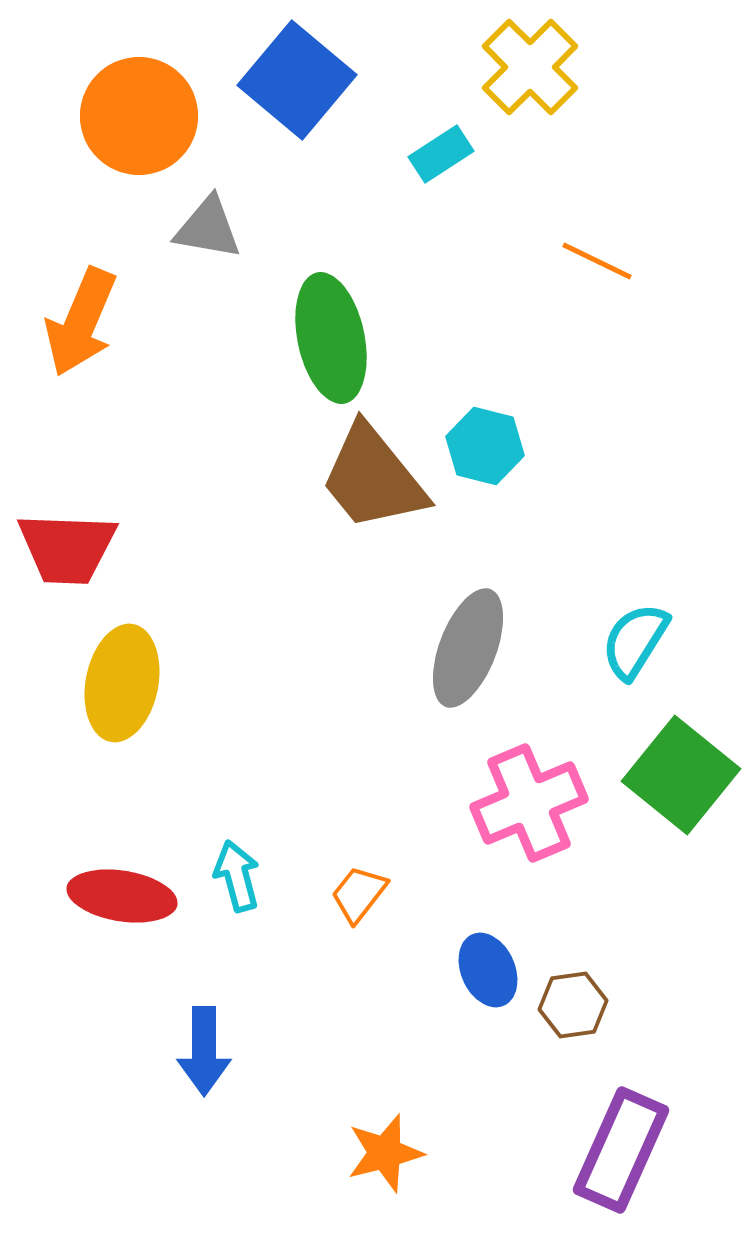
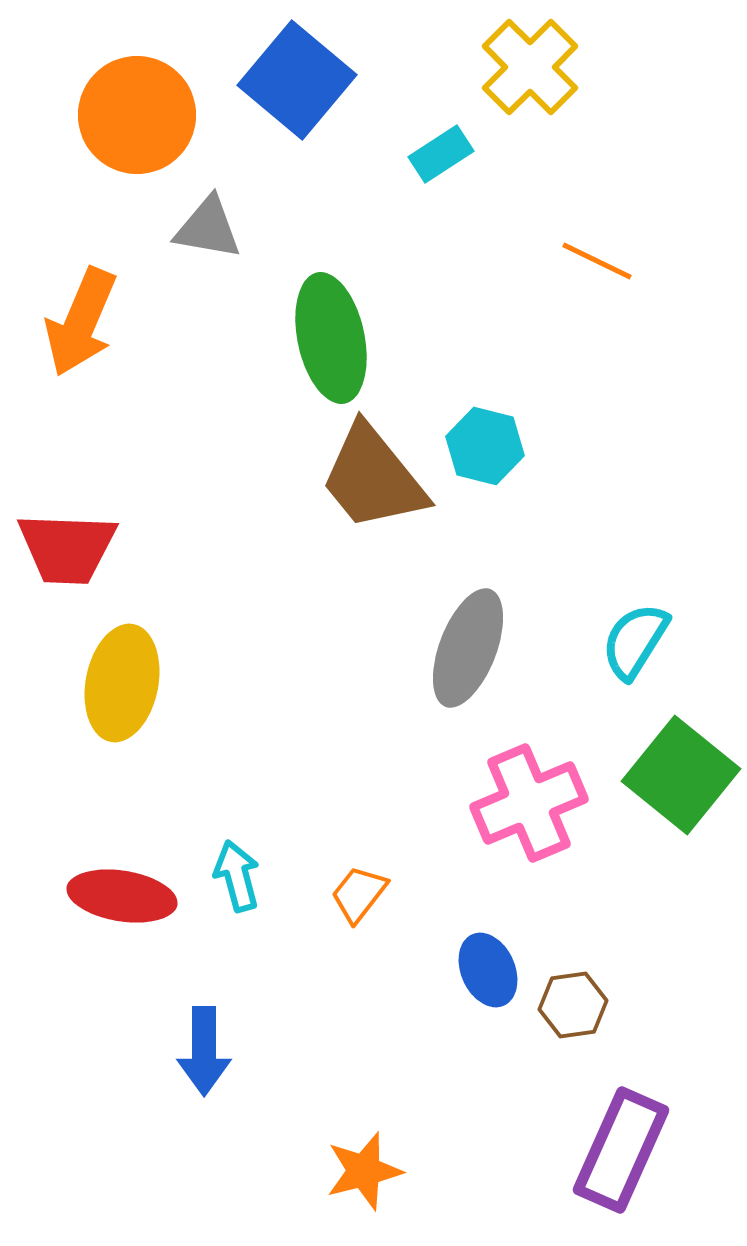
orange circle: moved 2 px left, 1 px up
orange star: moved 21 px left, 18 px down
